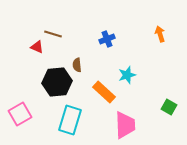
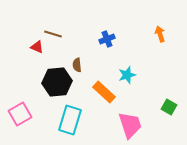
pink trapezoid: moved 5 px right; rotated 16 degrees counterclockwise
